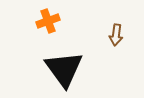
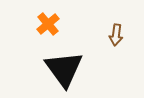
orange cross: moved 3 px down; rotated 20 degrees counterclockwise
